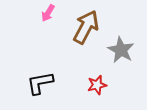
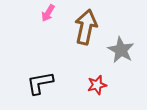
brown arrow: rotated 16 degrees counterclockwise
